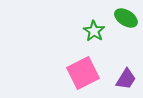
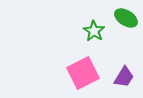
purple trapezoid: moved 2 px left, 2 px up
